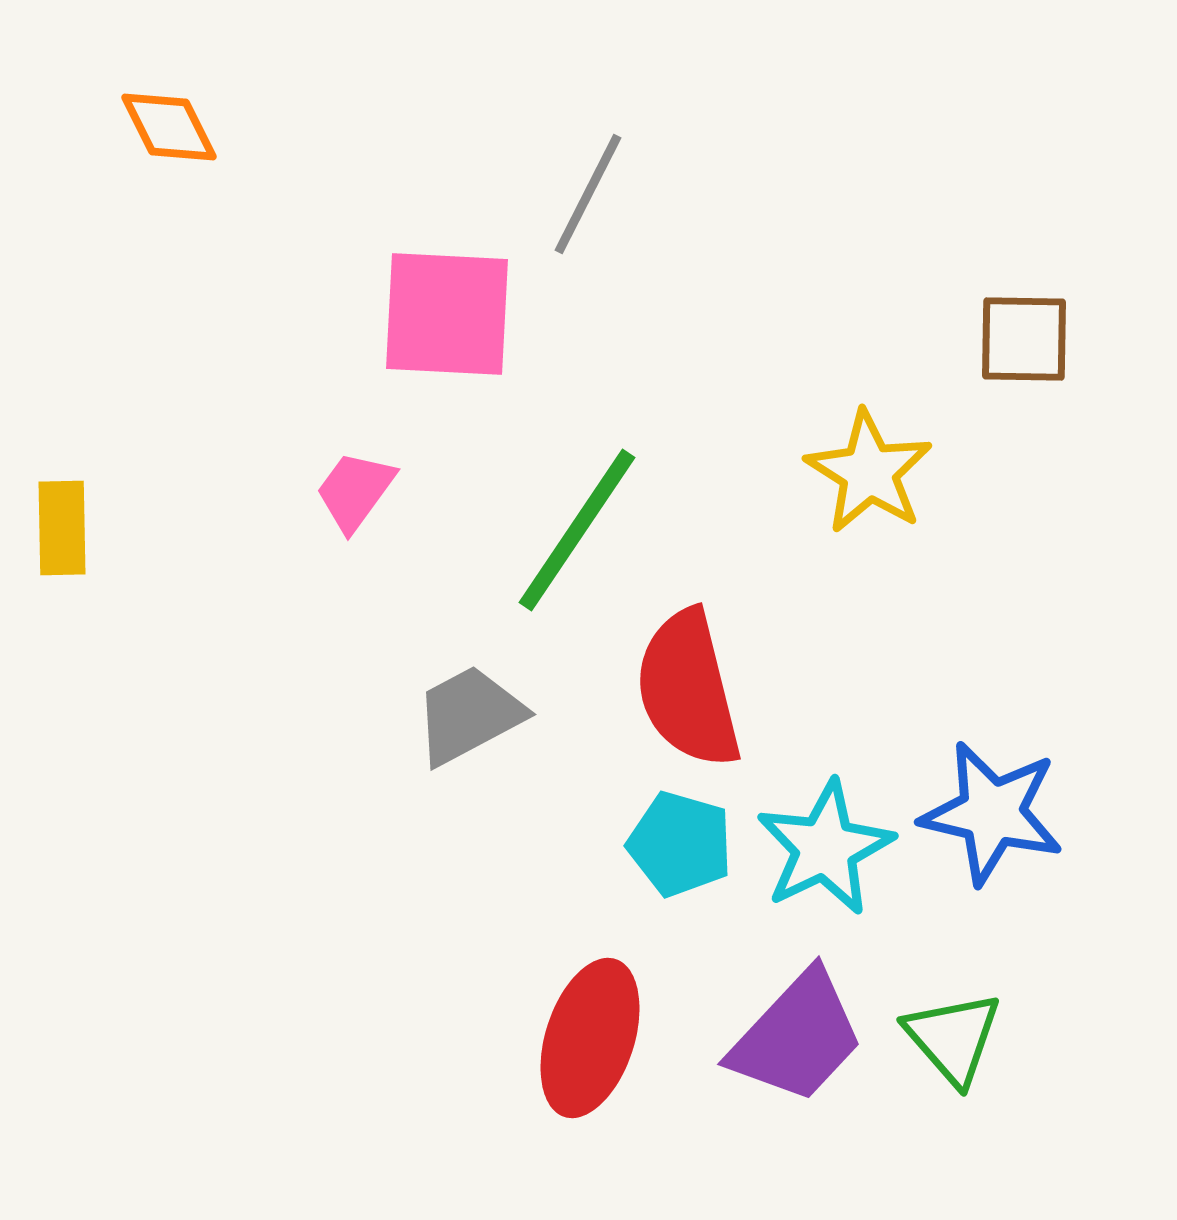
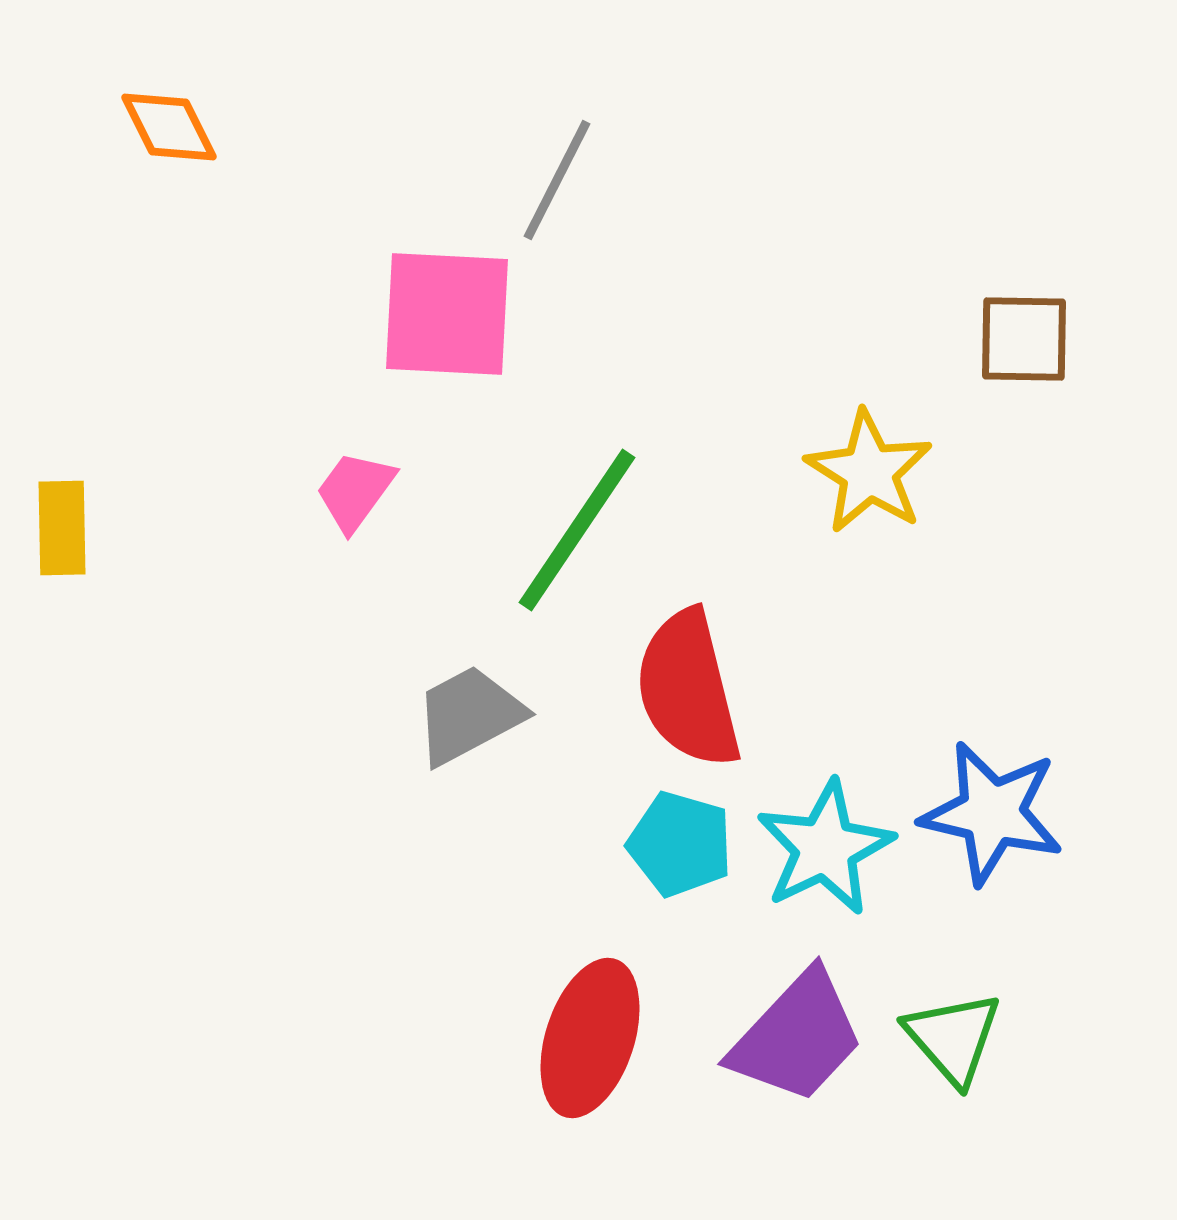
gray line: moved 31 px left, 14 px up
